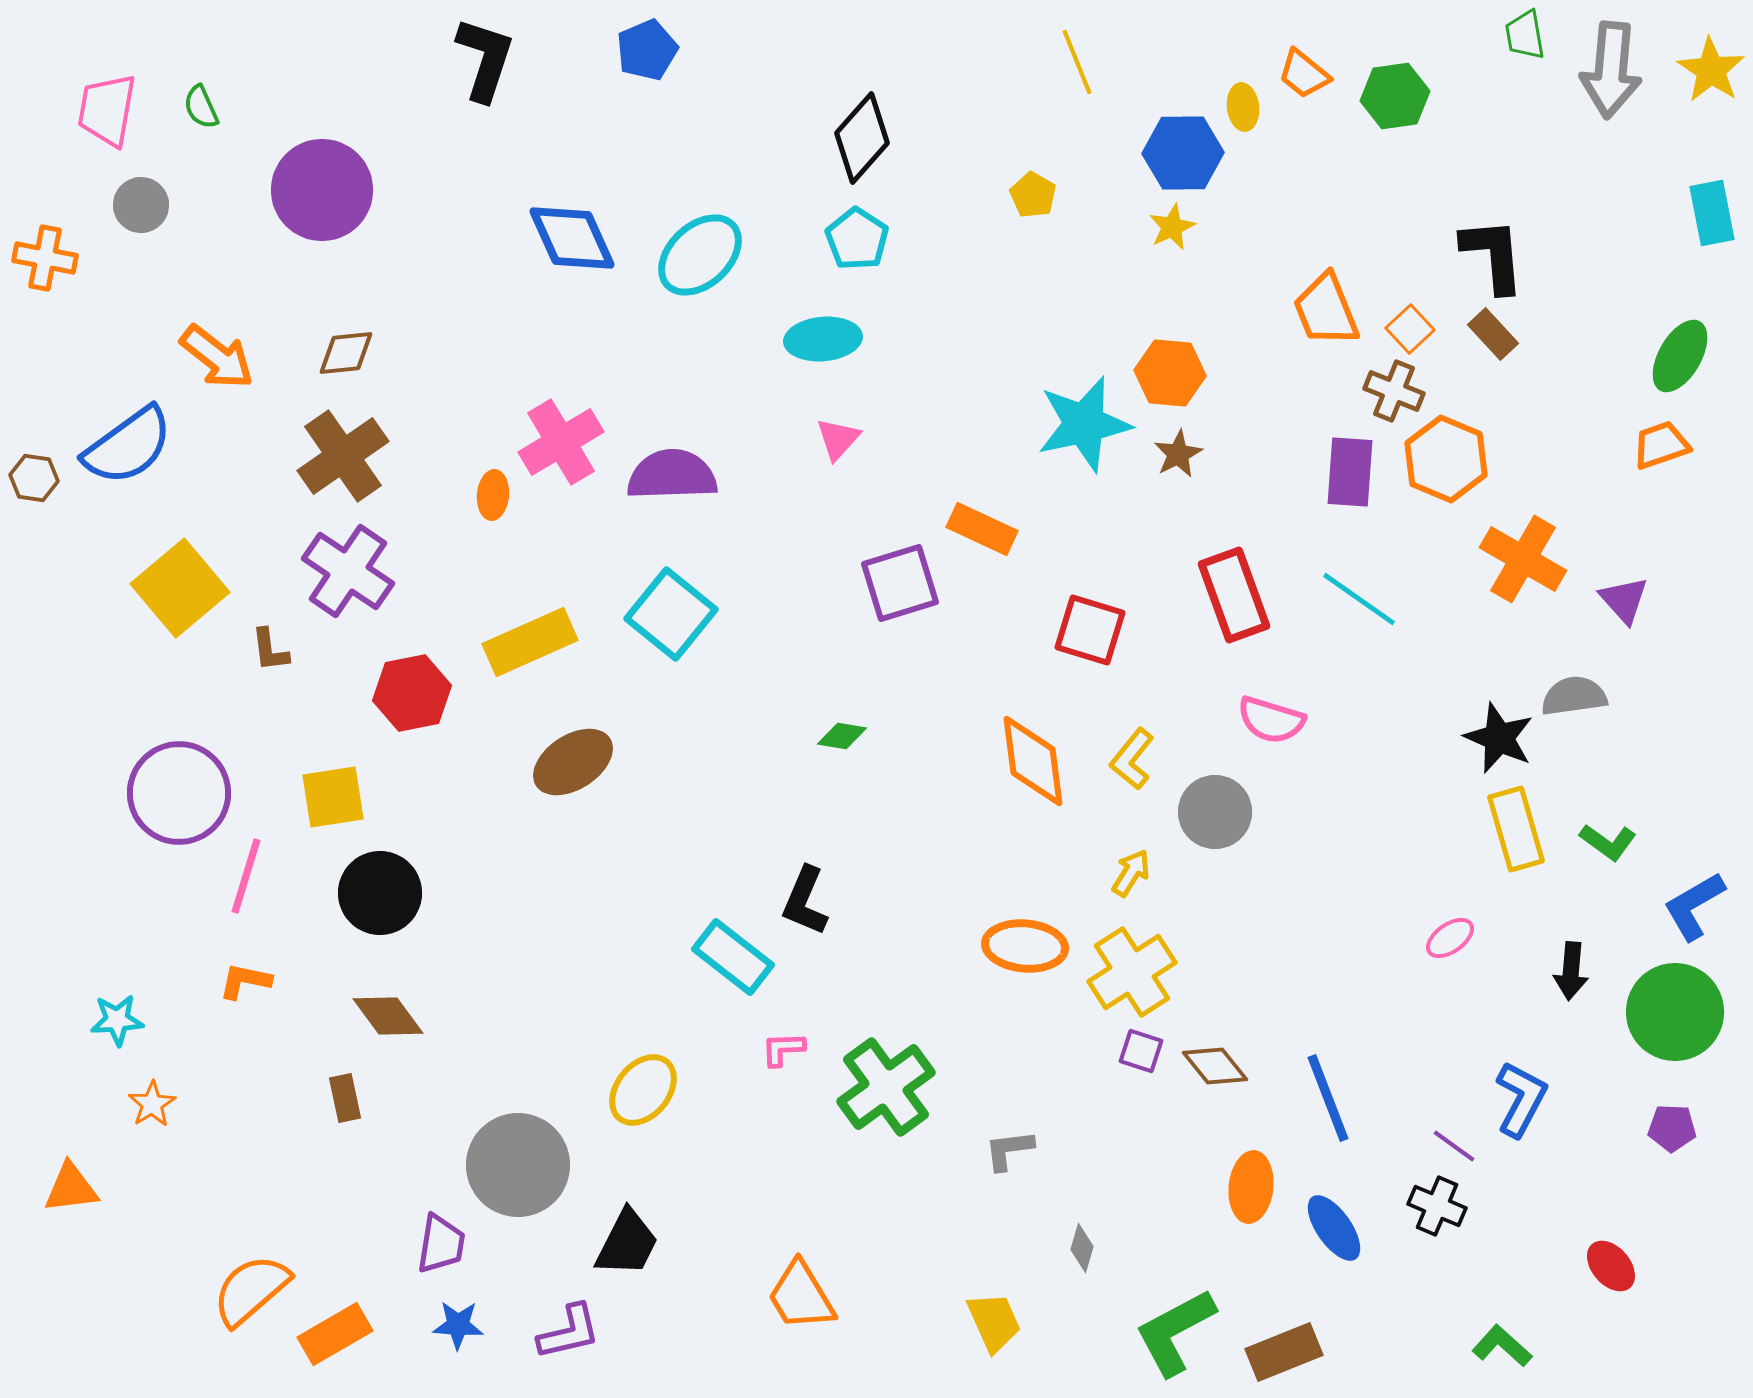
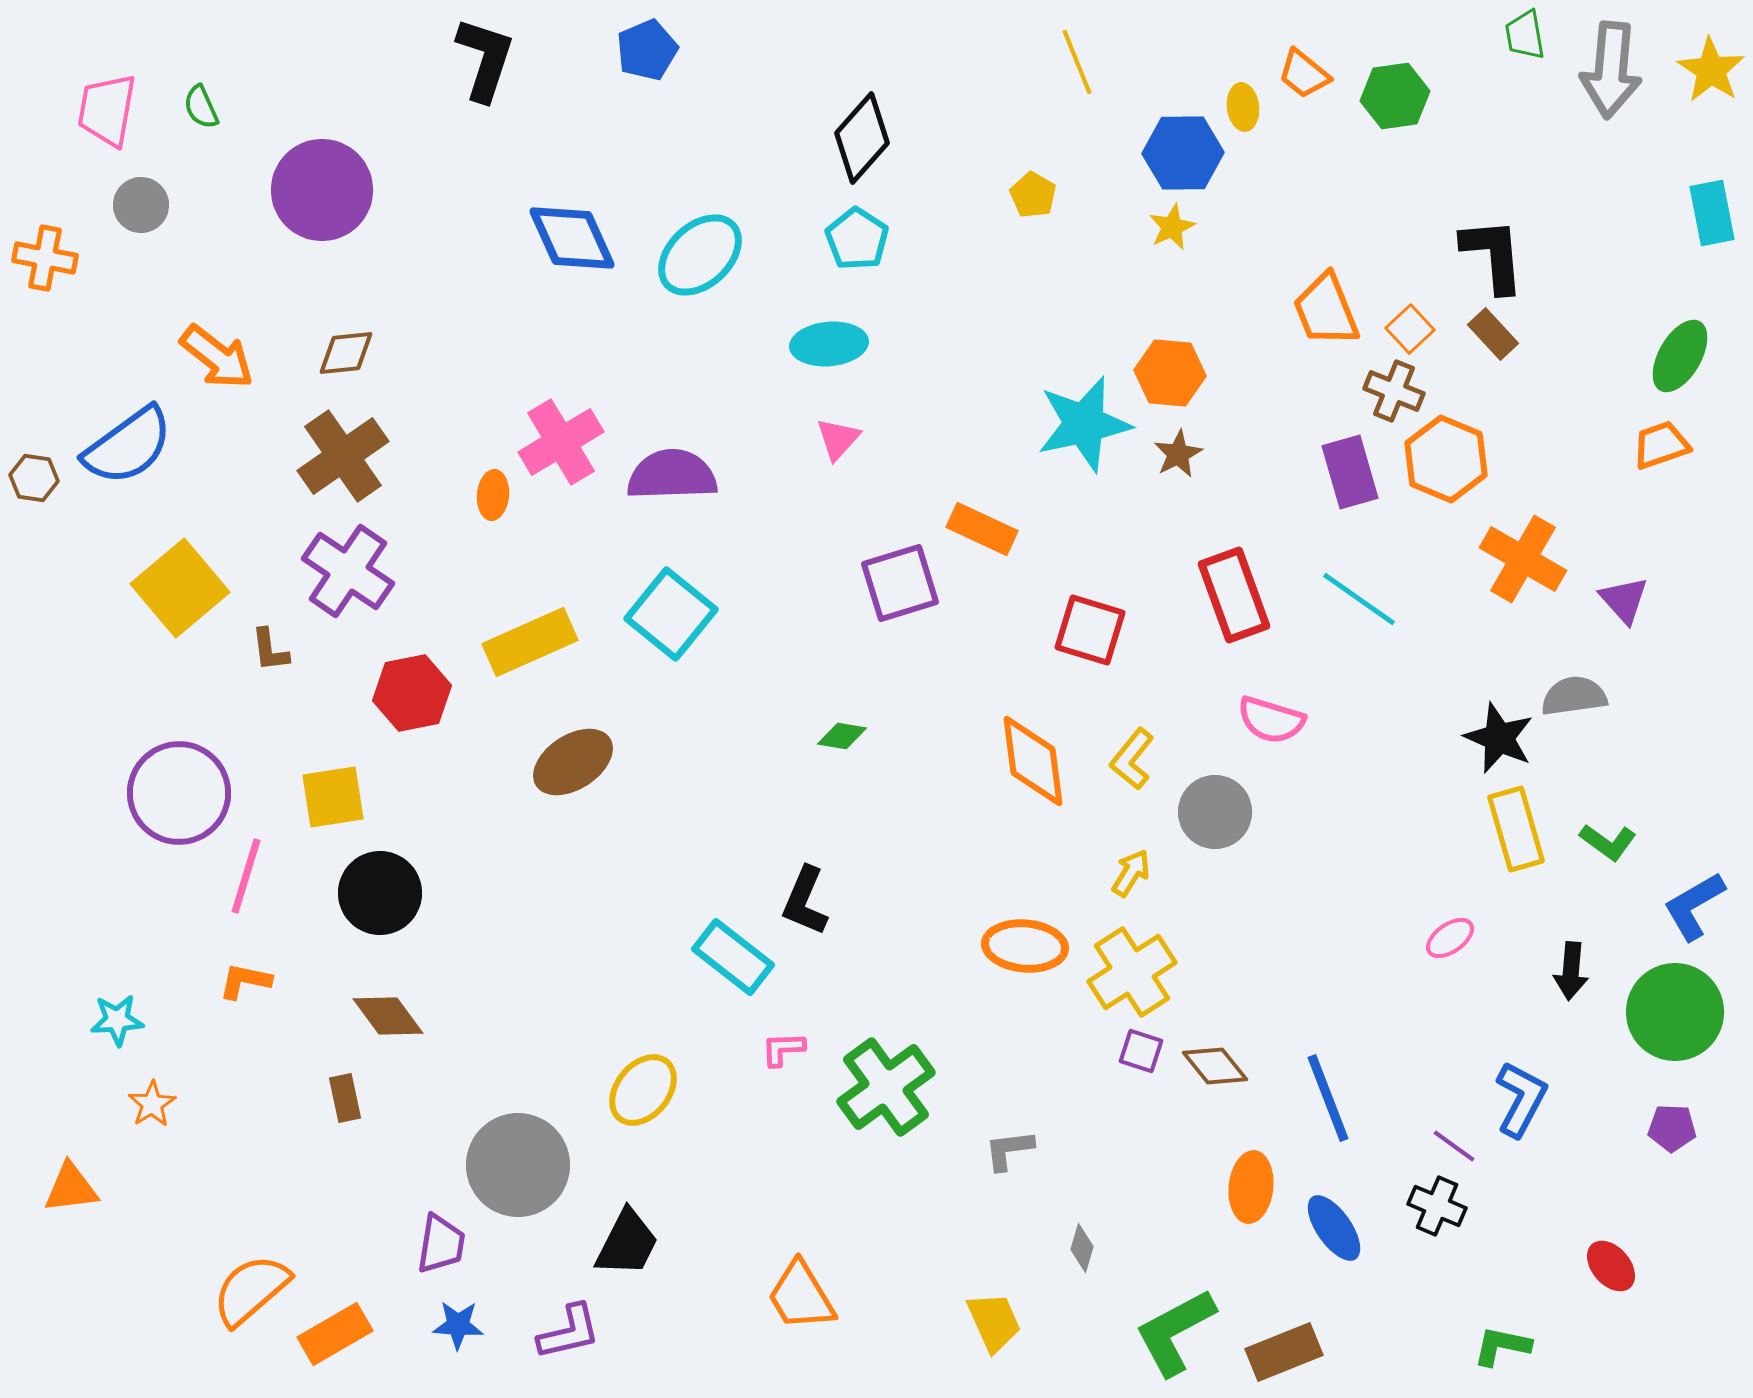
cyan ellipse at (823, 339): moved 6 px right, 5 px down
purple rectangle at (1350, 472): rotated 20 degrees counterclockwise
green L-shape at (1502, 1346): rotated 30 degrees counterclockwise
